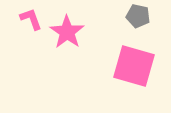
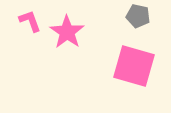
pink L-shape: moved 1 px left, 2 px down
